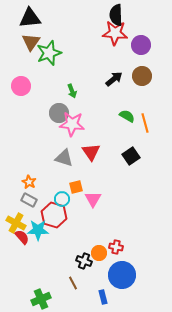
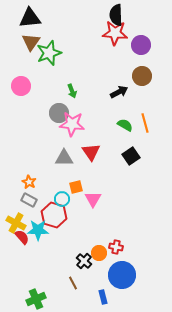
black arrow: moved 5 px right, 13 px down; rotated 12 degrees clockwise
green semicircle: moved 2 px left, 9 px down
gray triangle: rotated 18 degrees counterclockwise
black cross: rotated 21 degrees clockwise
green cross: moved 5 px left
